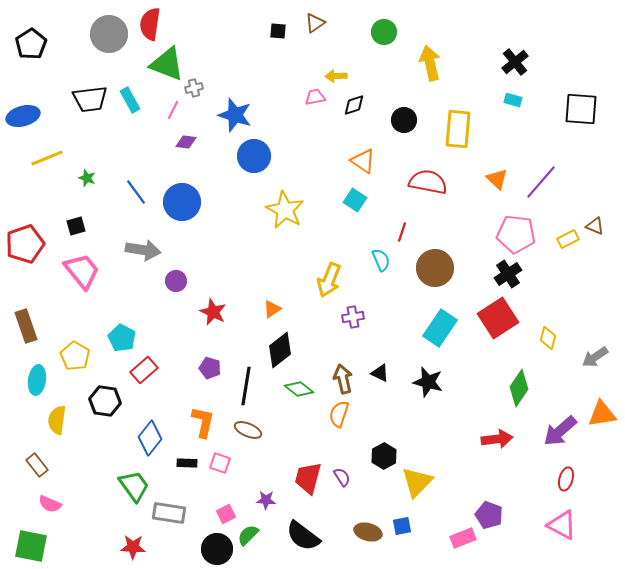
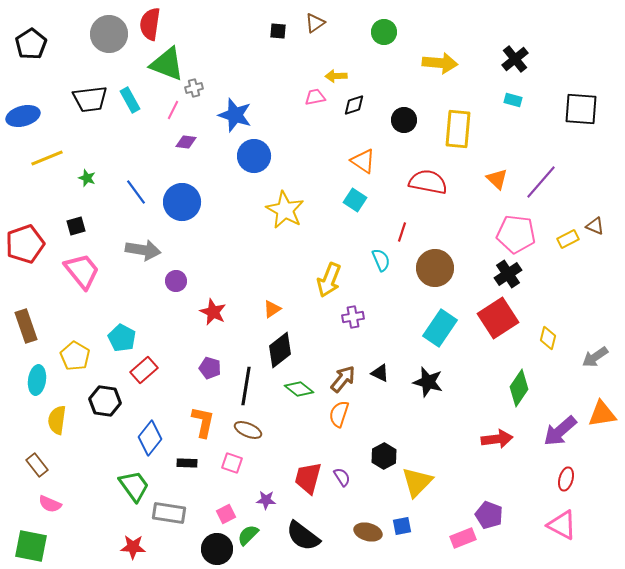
black cross at (515, 62): moved 3 px up
yellow arrow at (430, 63): moved 10 px right; rotated 108 degrees clockwise
brown arrow at (343, 379): rotated 52 degrees clockwise
pink square at (220, 463): moved 12 px right
